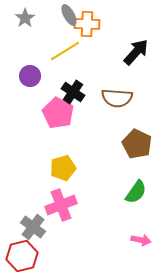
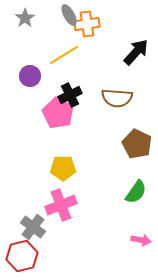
orange cross: rotated 10 degrees counterclockwise
yellow line: moved 1 px left, 4 px down
black cross: moved 3 px left, 3 px down; rotated 30 degrees clockwise
yellow pentagon: rotated 15 degrees clockwise
